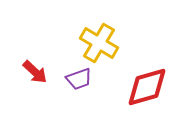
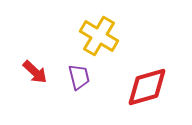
yellow cross: moved 7 px up
purple trapezoid: moved 2 px up; rotated 84 degrees counterclockwise
